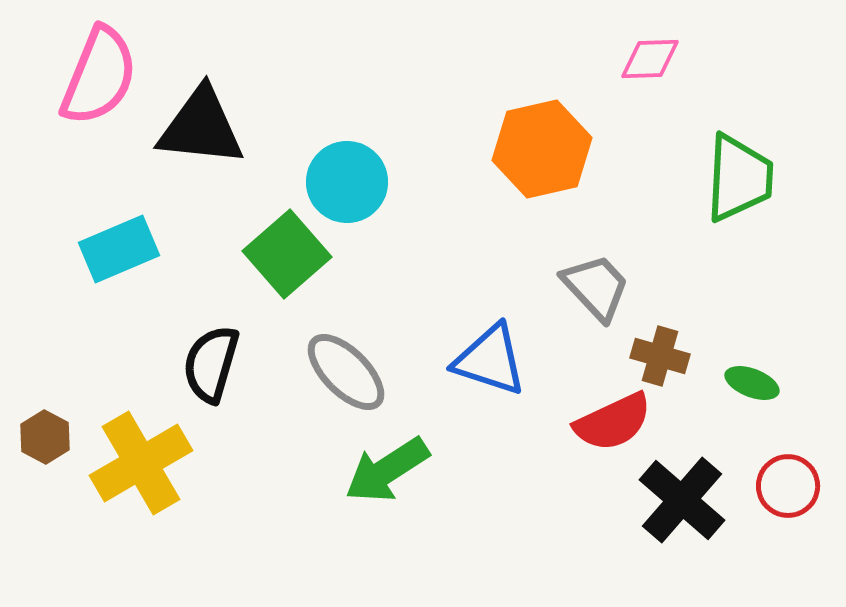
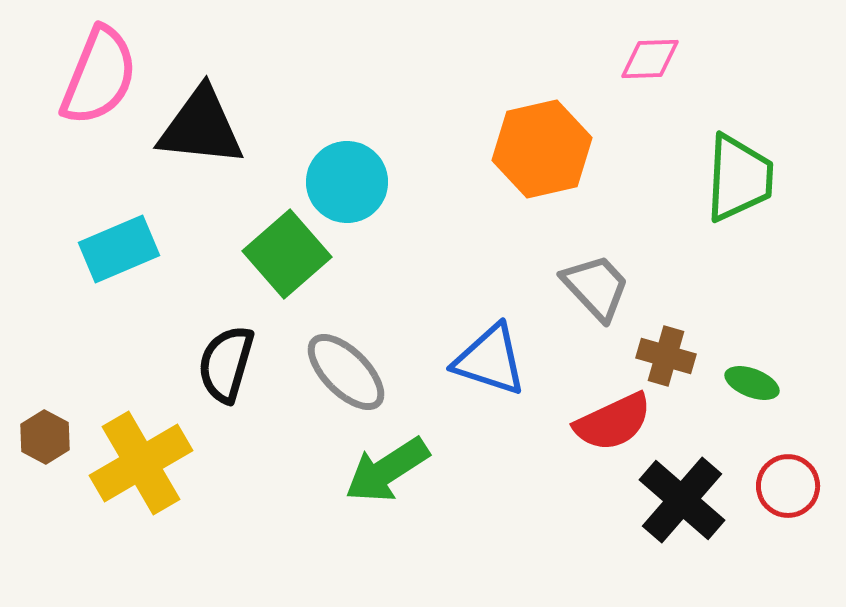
brown cross: moved 6 px right
black semicircle: moved 15 px right
